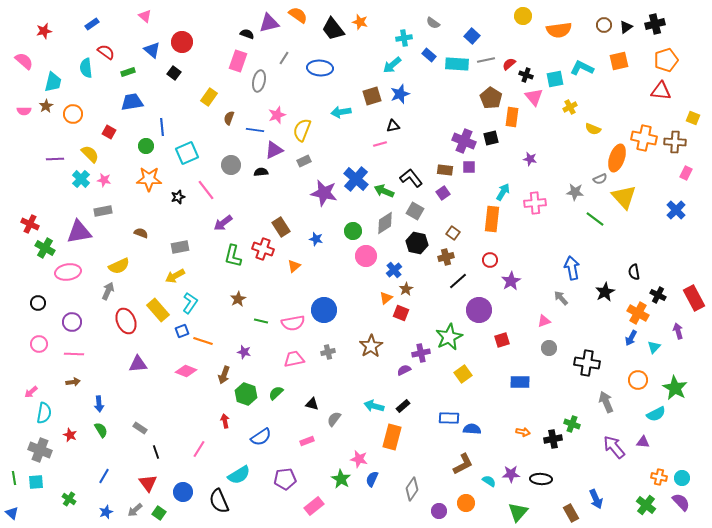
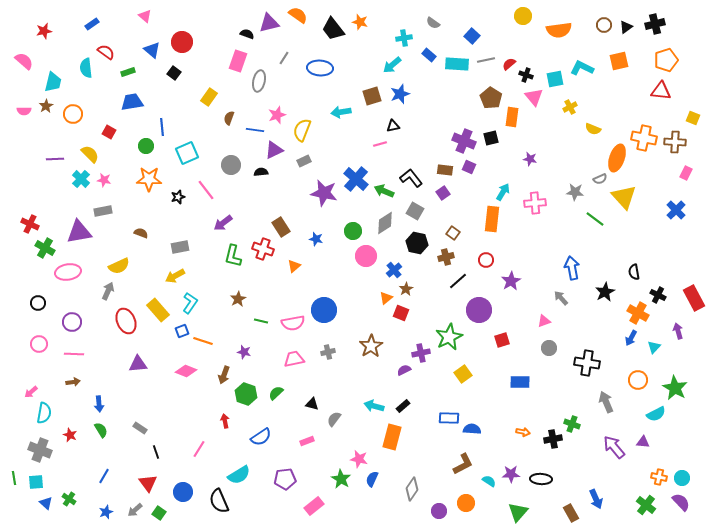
purple square at (469, 167): rotated 24 degrees clockwise
red circle at (490, 260): moved 4 px left
blue triangle at (12, 513): moved 34 px right, 10 px up
